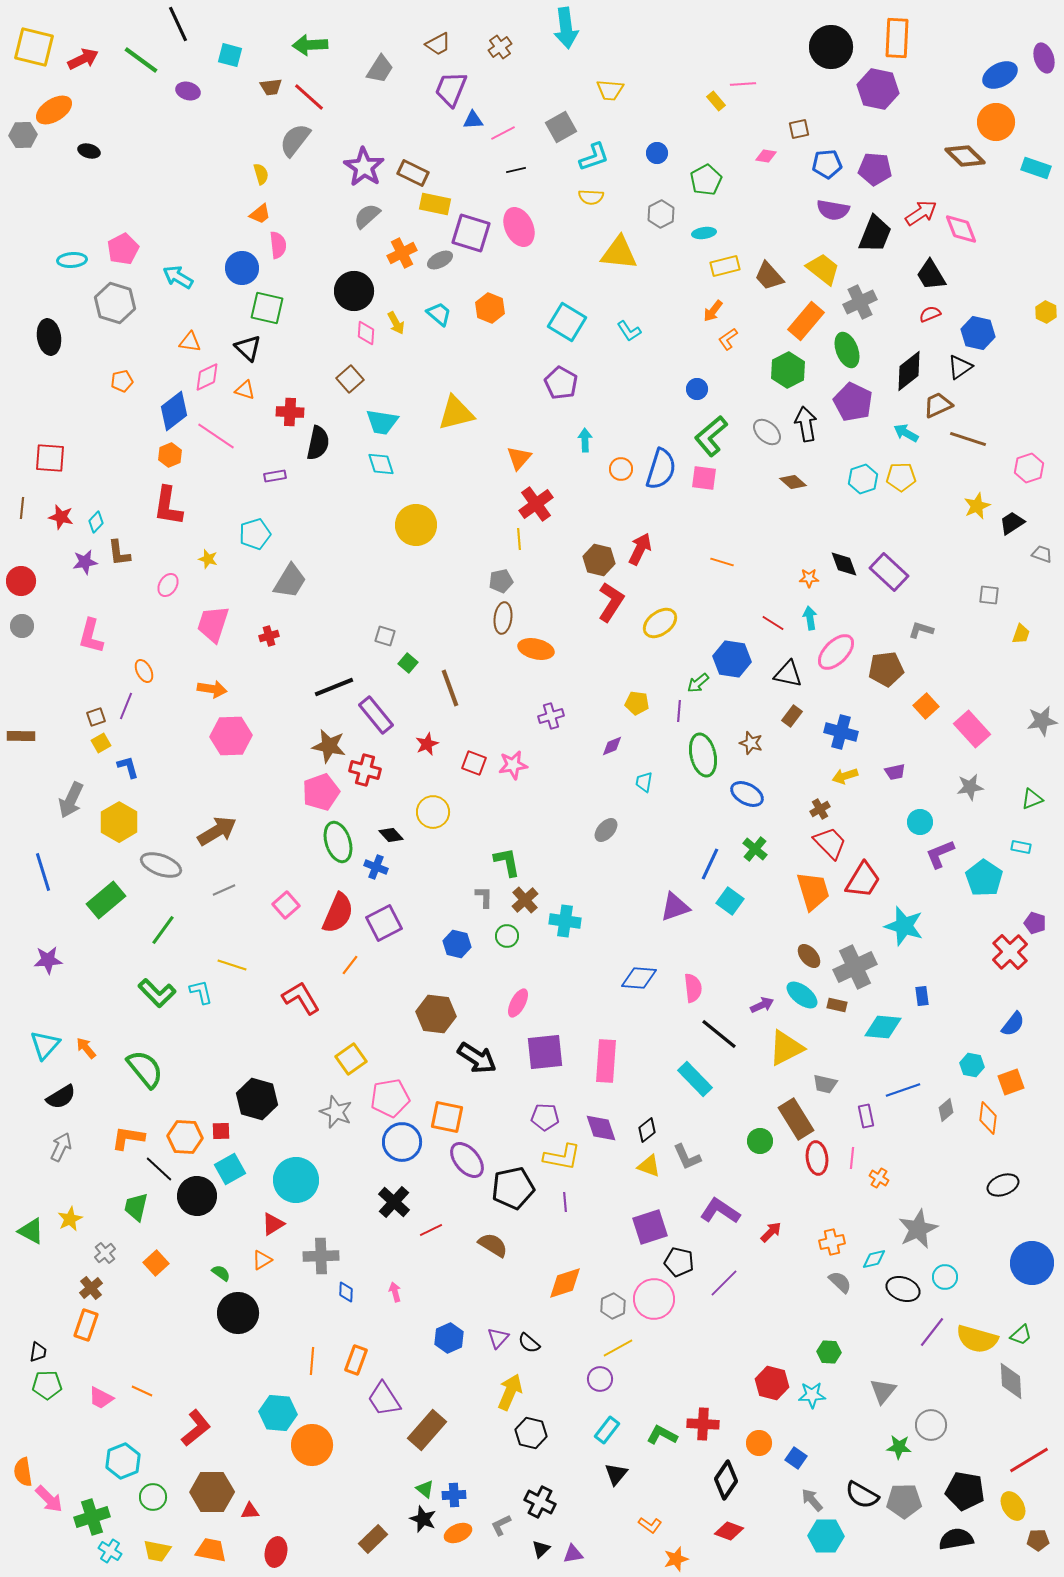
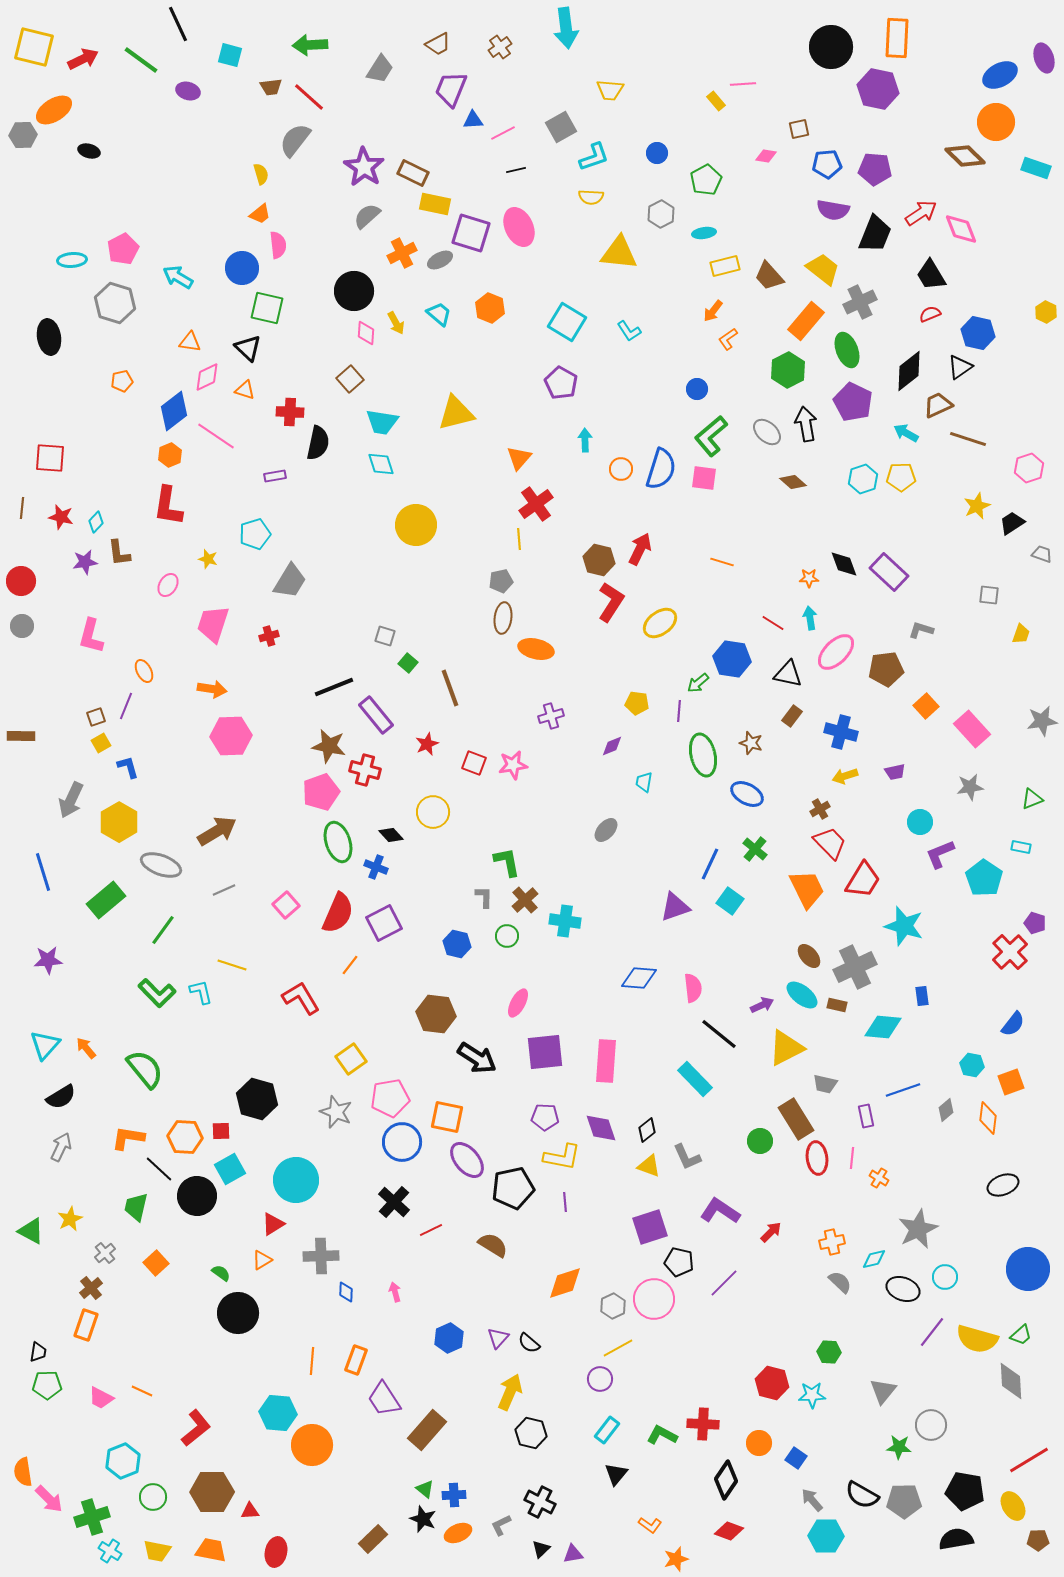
orange trapezoid at (813, 891): moved 6 px left, 2 px up; rotated 9 degrees counterclockwise
blue circle at (1032, 1263): moved 4 px left, 6 px down
